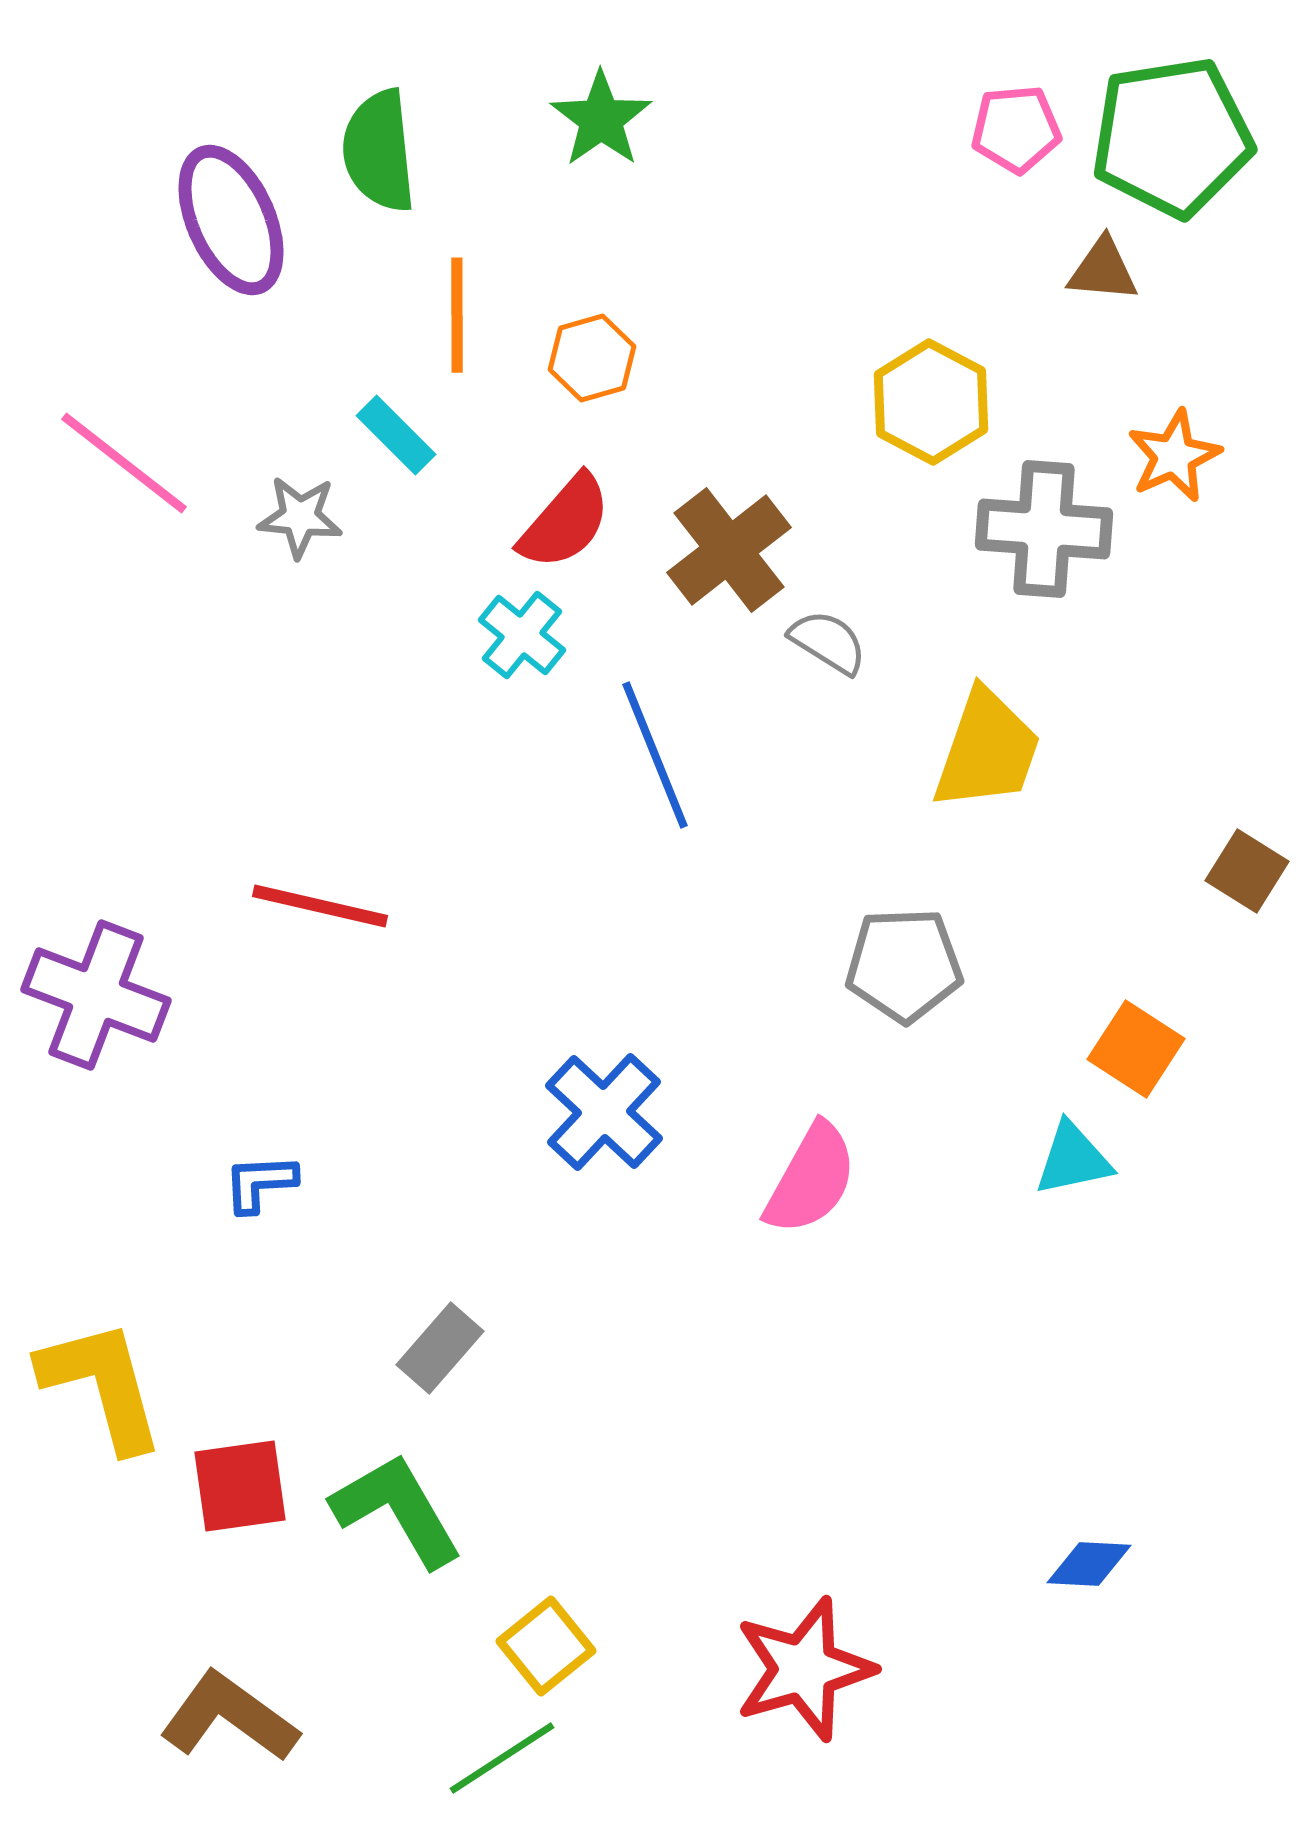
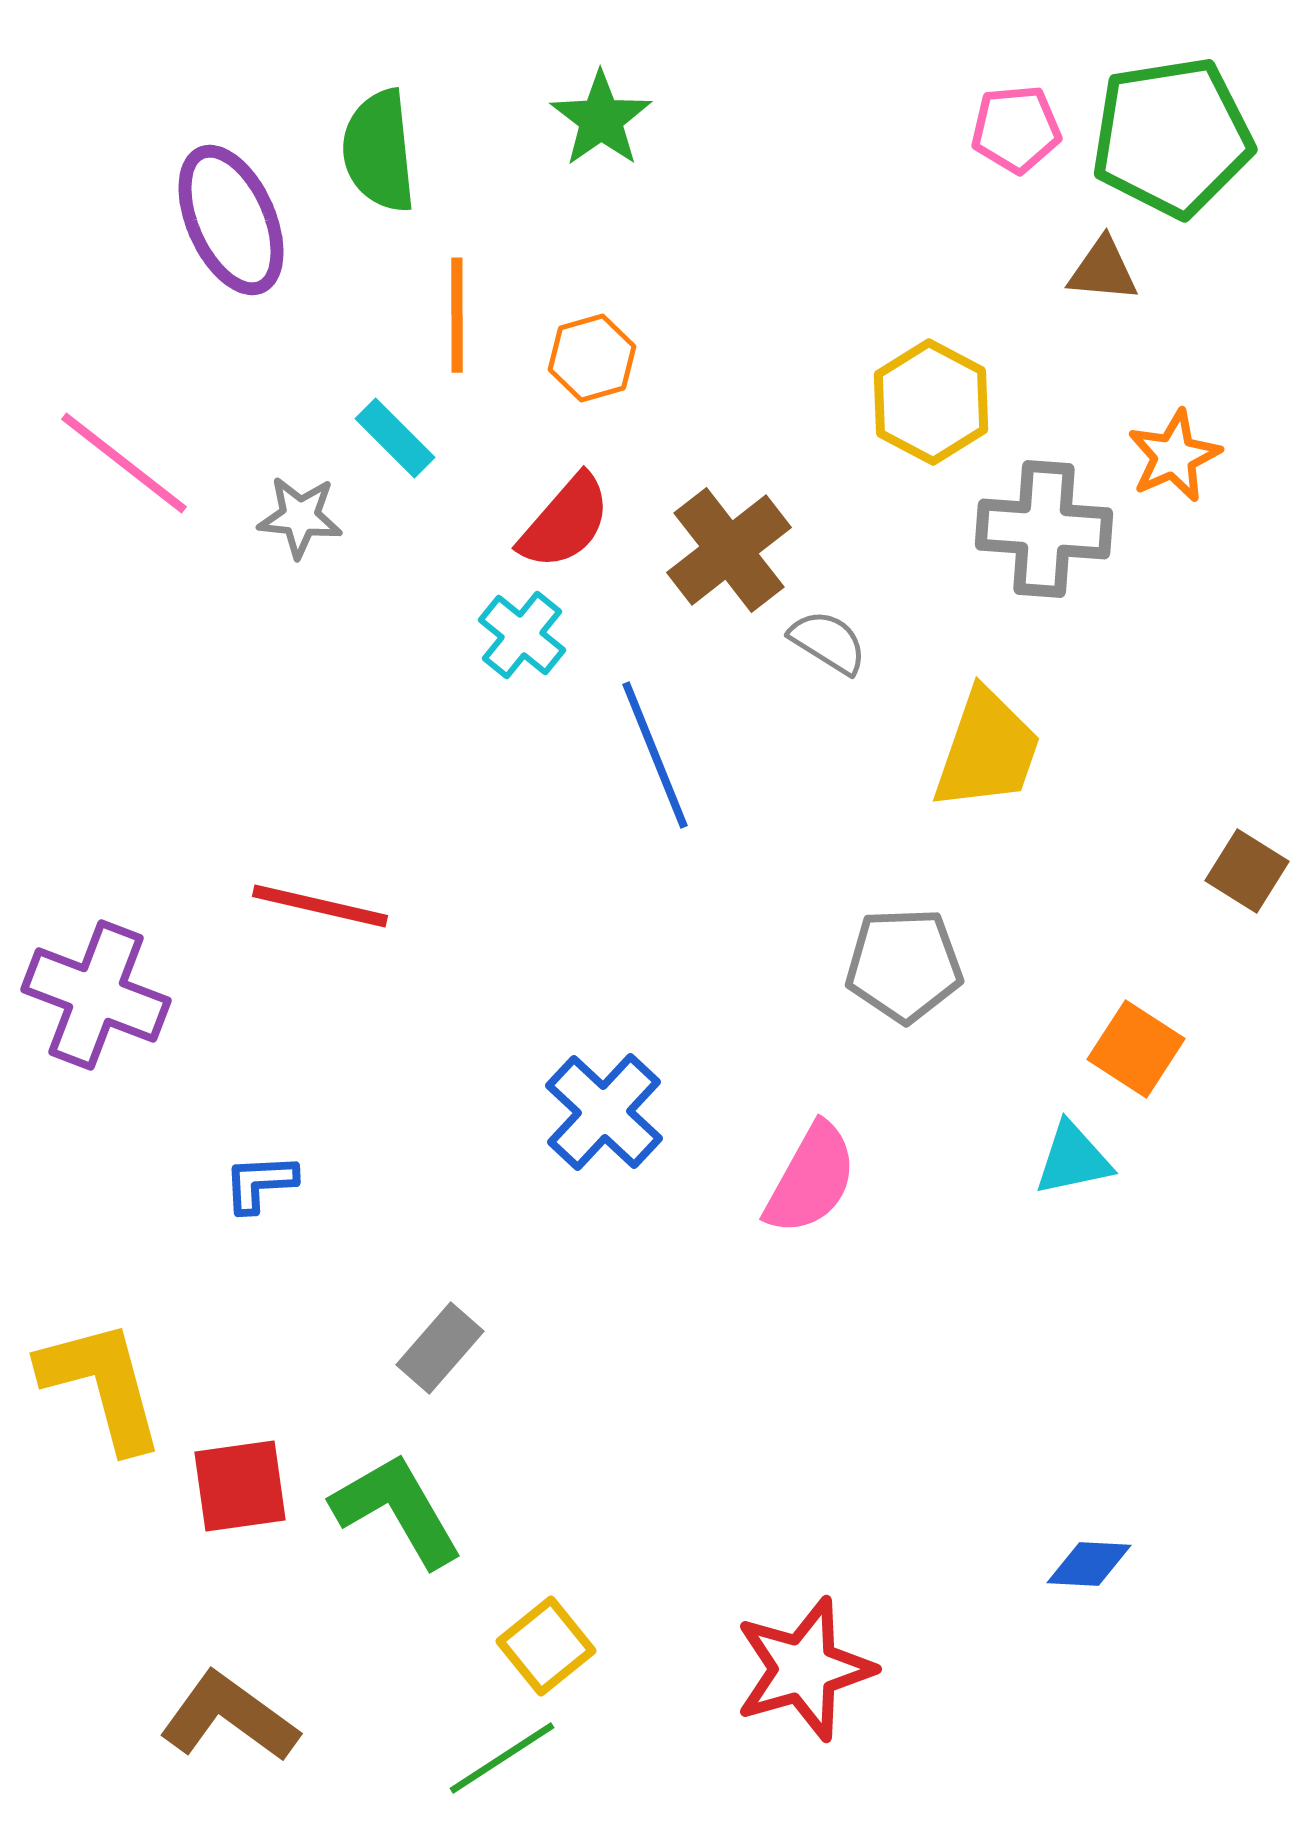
cyan rectangle: moved 1 px left, 3 px down
